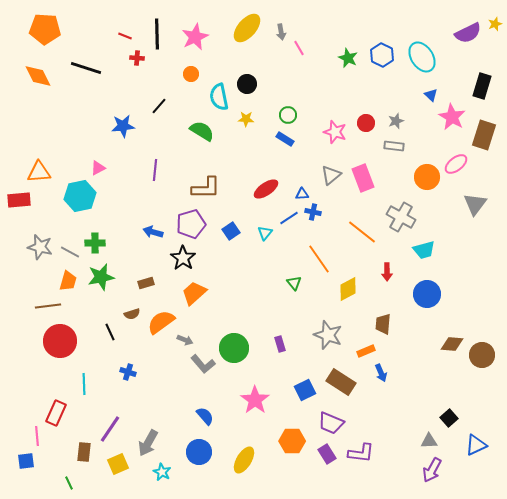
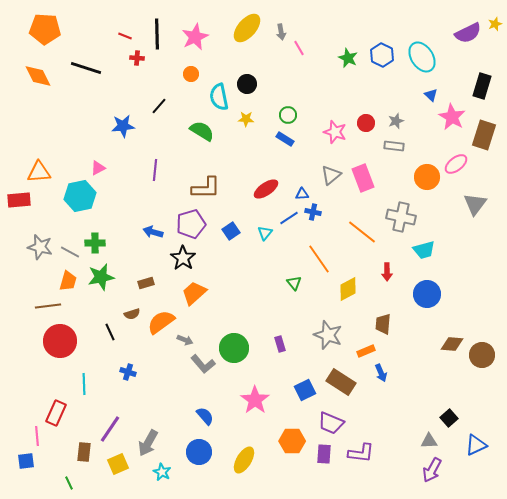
gray cross at (401, 217): rotated 16 degrees counterclockwise
purple rectangle at (327, 454): moved 3 px left; rotated 36 degrees clockwise
